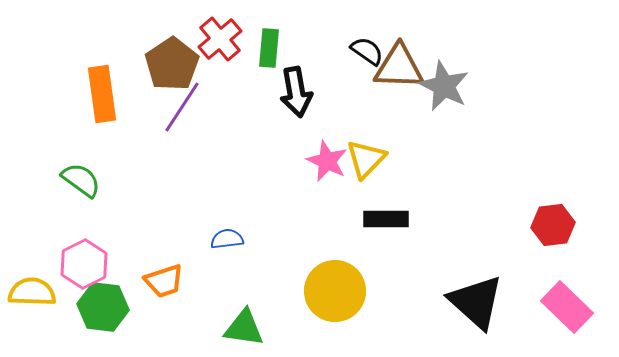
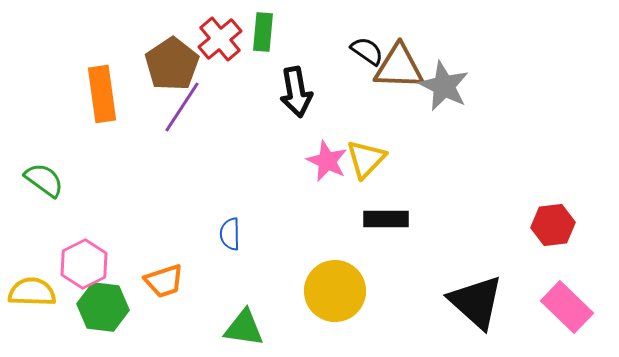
green rectangle: moved 6 px left, 16 px up
green semicircle: moved 37 px left
blue semicircle: moved 3 px right, 5 px up; rotated 84 degrees counterclockwise
